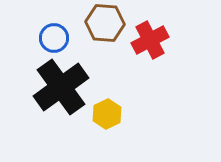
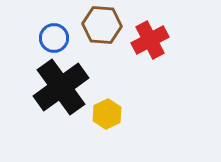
brown hexagon: moved 3 px left, 2 px down
